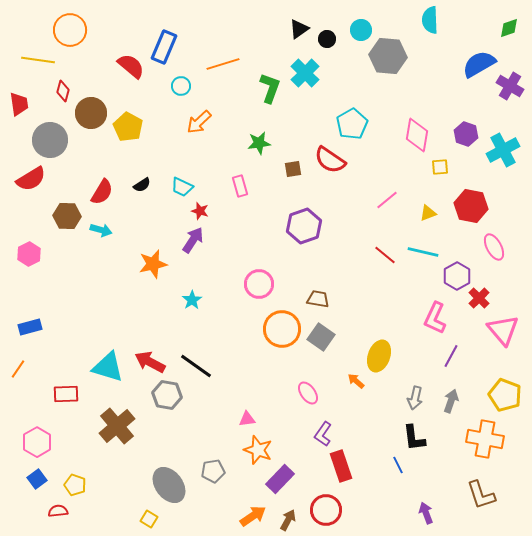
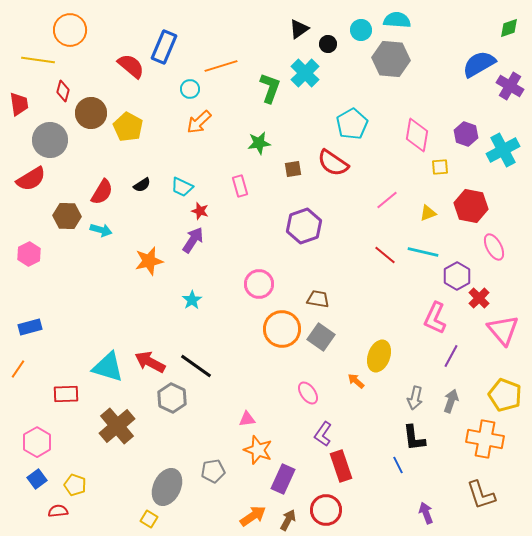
cyan semicircle at (430, 20): moved 33 px left; rotated 96 degrees clockwise
black circle at (327, 39): moved 1 px right, 5 px down
gray hexagon at (388, 56): moved 3 px right, 3 px down
orange line at (223, 64): moved 2 px left, 2 px down
cyan circle at (181, 86): moved 9 px right, 3 px down
red semicircle at (330, 160): moved 3 px right, 3 px down
orange star at (153, 264): moved 4 px left, 3 px up
gray hexagon at (167, 395): moved 5 px right, 3 px down; rotated 16 degrees clockwise
purple rectangle at (280, 479): moved 3 px right; rotated 20 degrees counterclockwise
gray ellipse at (169, 485): moved 2 px left, 2 px down; rotated 63 degrees clockwise
